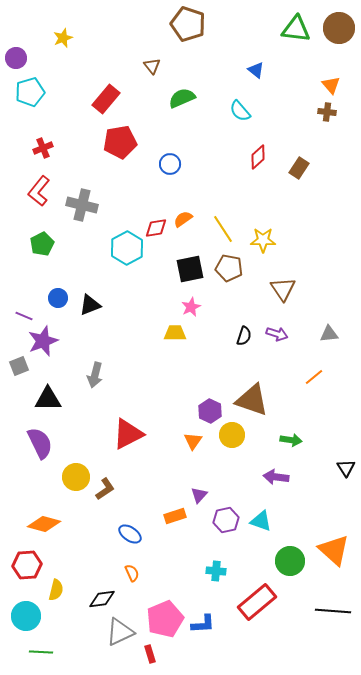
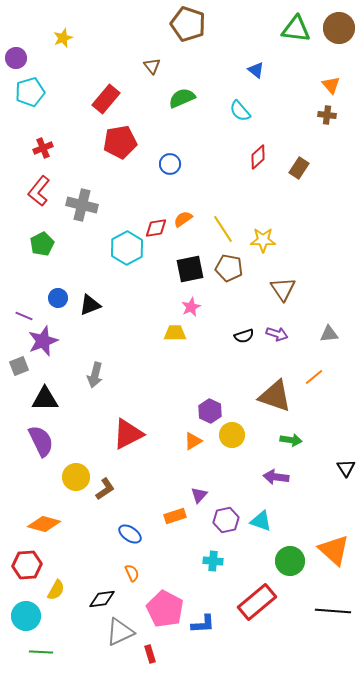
brown cross at (327, 112): moved 3 px down
black semicircle at (244, 336): rotated 54 degrees clockwise
black triangle at (48, 399): moved 3 px left
brown triangle at (252, 400): moved 23 px right, 4 px up
orange triangle at (193, 441): rotated 24 degrees clockwise
purple semicircle at (40, 443): moved 1 px right, 2 px up
cyan cross at (216, 571): moved 3 px left, 10 px up
yellow semicircle at (56, 590): rotated 15 degrees clockwise
pink pentagon at (165, 619): moved 10 px up; rotated 21 degrees counterclockwise
